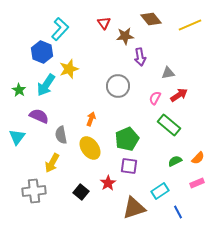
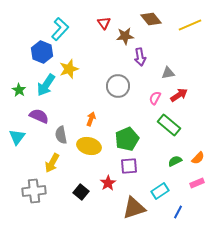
yellow ellipse: moved 1 px left, 2 px up; rotated 40 degrees counterclockwise
purple square: rotated 12 degrees counterclockwise
blue line: rotated 56 degrees clockwise
